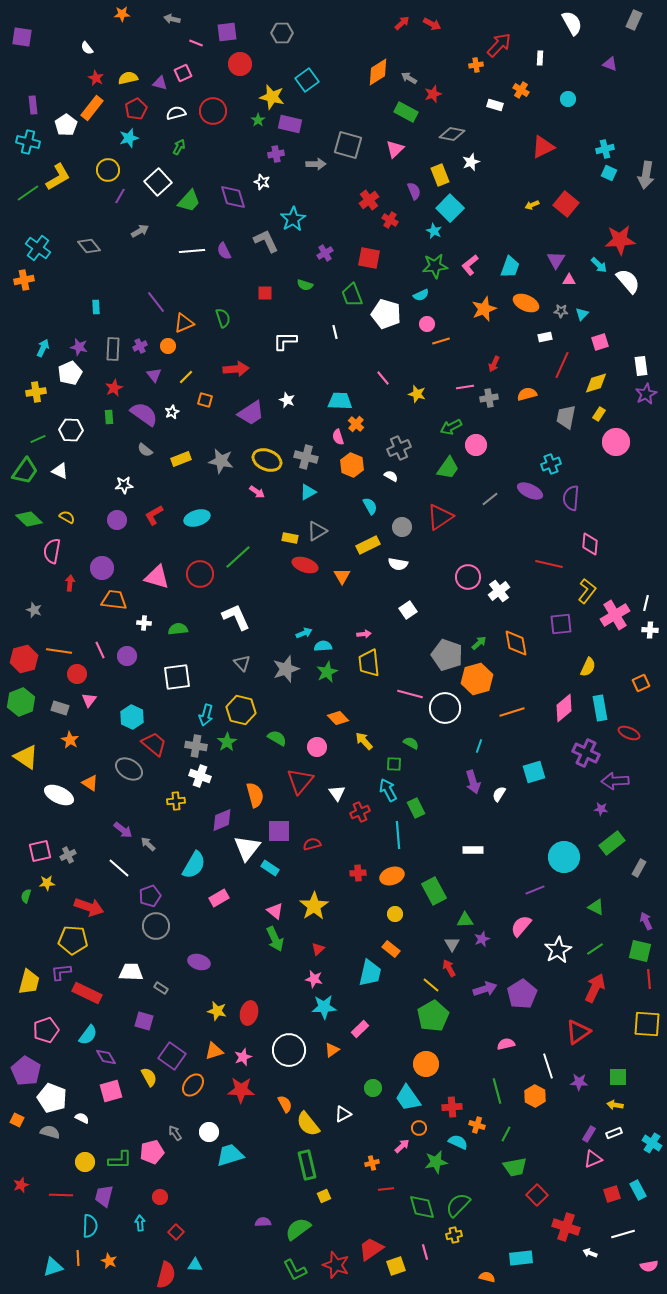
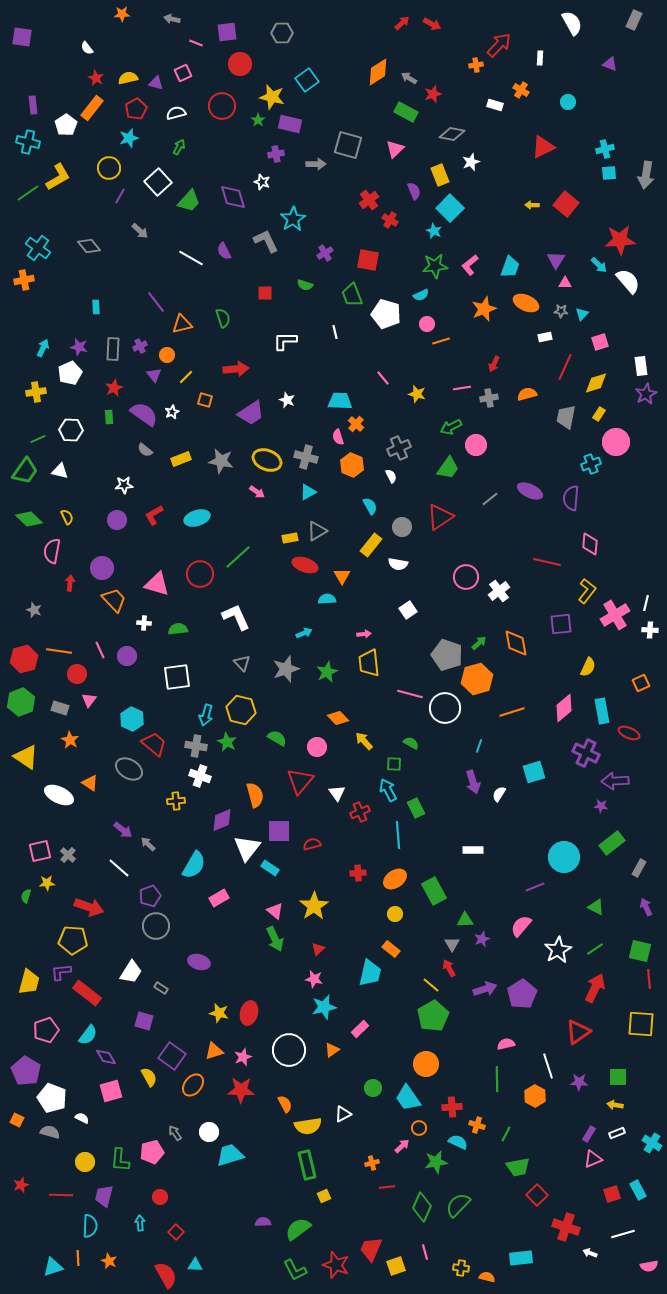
purple triangle at (160, 83): moved 4 px left
cyan circle at (568, 99): moved 3 px down
red circle at (213, 111): moved 9 px right, 5 px up
yellow circle at (108, 170): moved 1 px right, 2 px up
cyan square at (609, 173): rotated 28 degrees counterclockwise
yellow arrow at (532, 205): rotated 24 degrees clockwise
gray arrow at (140, 231): rotated 72 degrees clockwise
white line at (192, 251): moved 1 px left, 7 px down; rotated 35 degrees clockwise
red square at (369, 258): moved 1 px left, 2 px down
pink triangle at (569, 280): moved 4 px left, 3 px down
orange triangle at (184, 323): moved 2 px left, 1 px down; rotated 10 degrees clockwise
orange circle at (168, 346): moved 1 px left, 9 px down
red line at (562, 365): moved 3 px right, 2 px down
pink line at (465, 387): moved 3 px left, 1 px down
cyan cross at (551, 464): moved 40 px right
white triangle at (60, 471): rotated 12 degrees counterclockwise
white semicircle at (391, 476): rotated 32 degrees clockwise
yellow semicircle at (67, 517): rotated 35 degrees clockwise
yellow rectangle at (290, 538): rotated 21 degrees counterclockwise
yellow rectangle at (368, 545): moved 3 px right; rotated 25 degrees counterclockwise
red line at (549, 564): moved 2 px left, 2 px up
pink triangle at (157, 577): moved 7 px down
pink circle at (468, 577): moved 2 px left
orange trapezoid at (114, 600): rotated 40 degrees clockwise
cyan semicircle at (323, 646): moved 4 px right, 47 px up
cyan rectangle at (600, 708): moved 2 px right, 3 px down
cyan hexagon at (132, 717): moved 2 px down
green star at (227, 742): rotated 12 degrees counterclockwise
purple star at (601, 809): moved 3 px up
gray cross at (68, 855): rotated 21 degrees counterclockwise
orange ellipse at (392, 876): moved 3 px right, 3 px down; rotated 15 degrees counterclockwise
purple line at (535, 890): moved 3 px up
purple arrow at (646, 921): moved 14 px up
white trapezoid at (131, 972): rotated 120 degrees clockwise
red rectangle at (87, 993): rotated 12 degrees clockwise
cyan star at (324, 1007): rotated 10 degrees counterclockwise
yellow star at (217, 1011): moved 2 px right, 2 px down
yellow square at (647, 1024): moved 6 px left
green line at (497, 1091): moved 12 px up; rotated 15 degrees clockwise
yellow semicircle at (308, 1124): moved 2 px down; rotated 60 degrees counterclockwise
white rectangle at (614, 1133): moved 3 px right
green L-shape at (120, 1160): rotated 95 degrees clockwise
green trapezoid at (515, 1167): moved 3 px right
red line at (386, 1189): moved 1 px right, 2 px up
green diamond at (422, 1207): rotated 40 degrees clockwise
yellow cross at (454, 1235): moved 7 px right, 33 px down; rotated 21 degrees clockwise
red trapezoid at (371, 1249): rotated 32 degrees counterclockwise
red semicircle at (166, 1275): rotated 44 degrees counterclockwise
